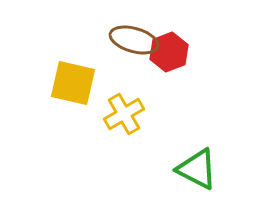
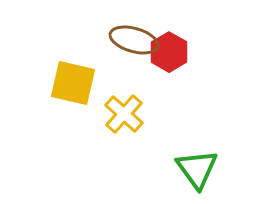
red hexagon: rotated 9 degrees counterclockwise
yellow cross: rotated 18 degrees counterclockwise
green triangle: rotated 27 degrees clockwise
